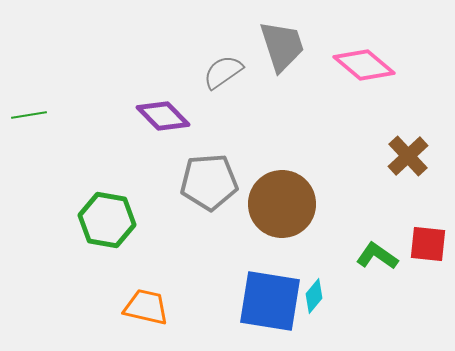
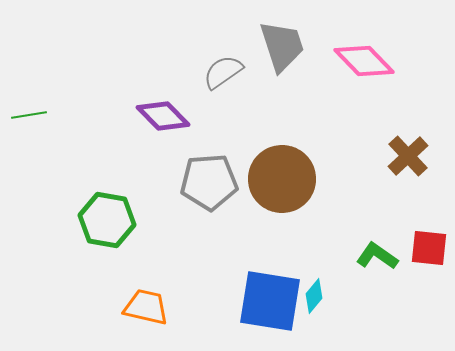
pink diamond: moved 4 px up; rotated 6 degrees clockwise
brown circle: moved 25 px up
red square: moved 1 px right, 4 px down
